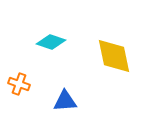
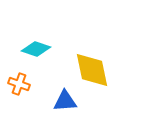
cyan diamond: moved 15 px left, 7 px down
yellow diamond: moved 22 px left, 14 px down
